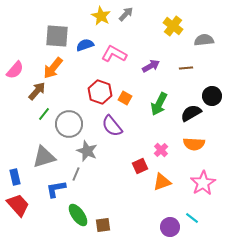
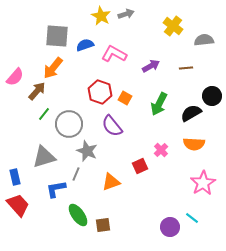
gray arrow: rotated 28 degrees clockwise
pink semicircle: moved 7 px down
orange triangle: moved 51 px left
